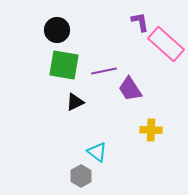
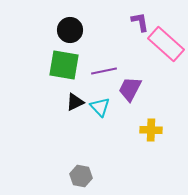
black circle: moved 13 px right
purple trapezoid: rotated 60 degrees clockwise
cyan triangle: moved 3 px right, 45 px up; rotated 10 degrees clockwise
gray hexagon: rotated 20 degrees counterclockwise
